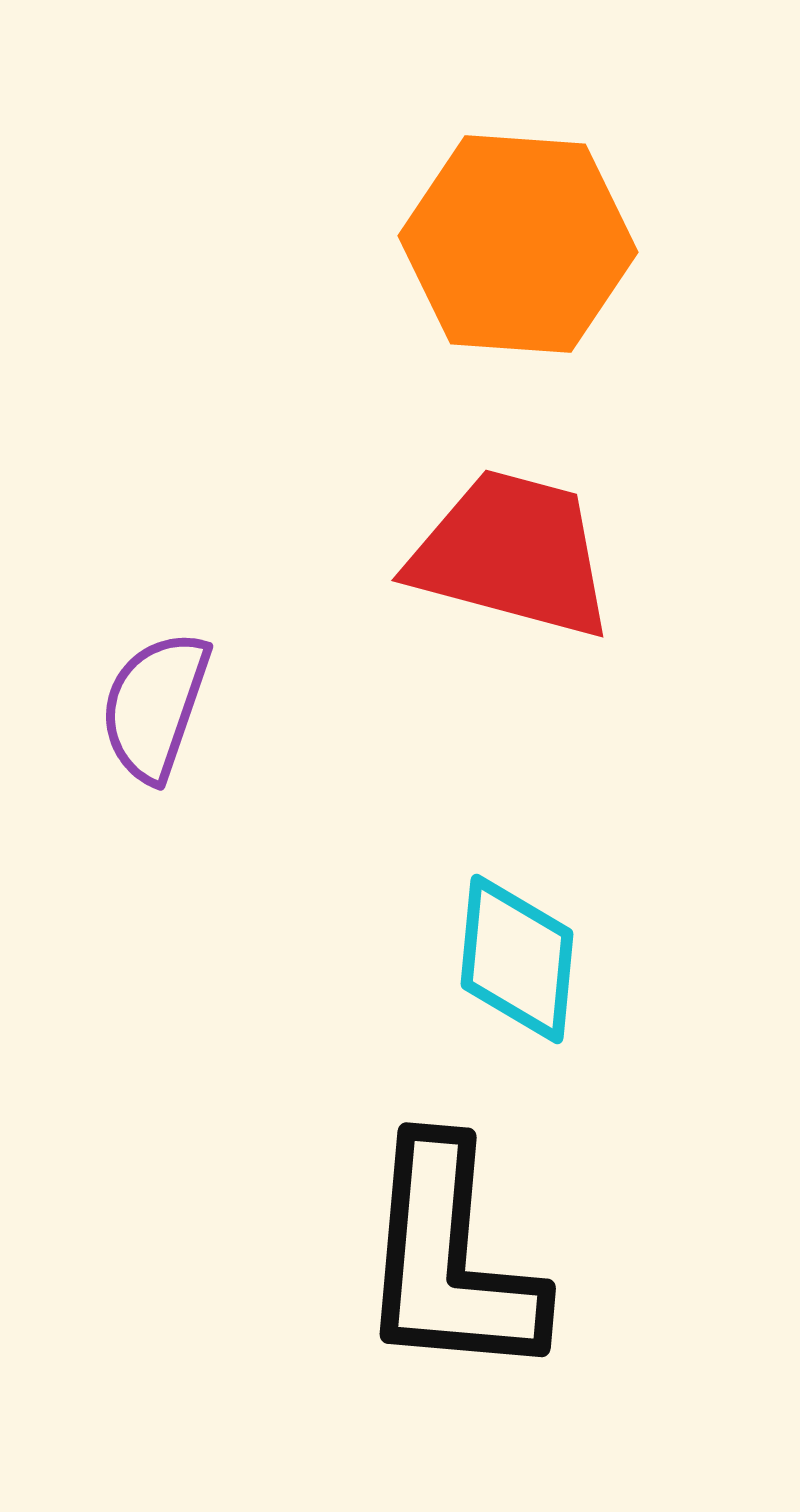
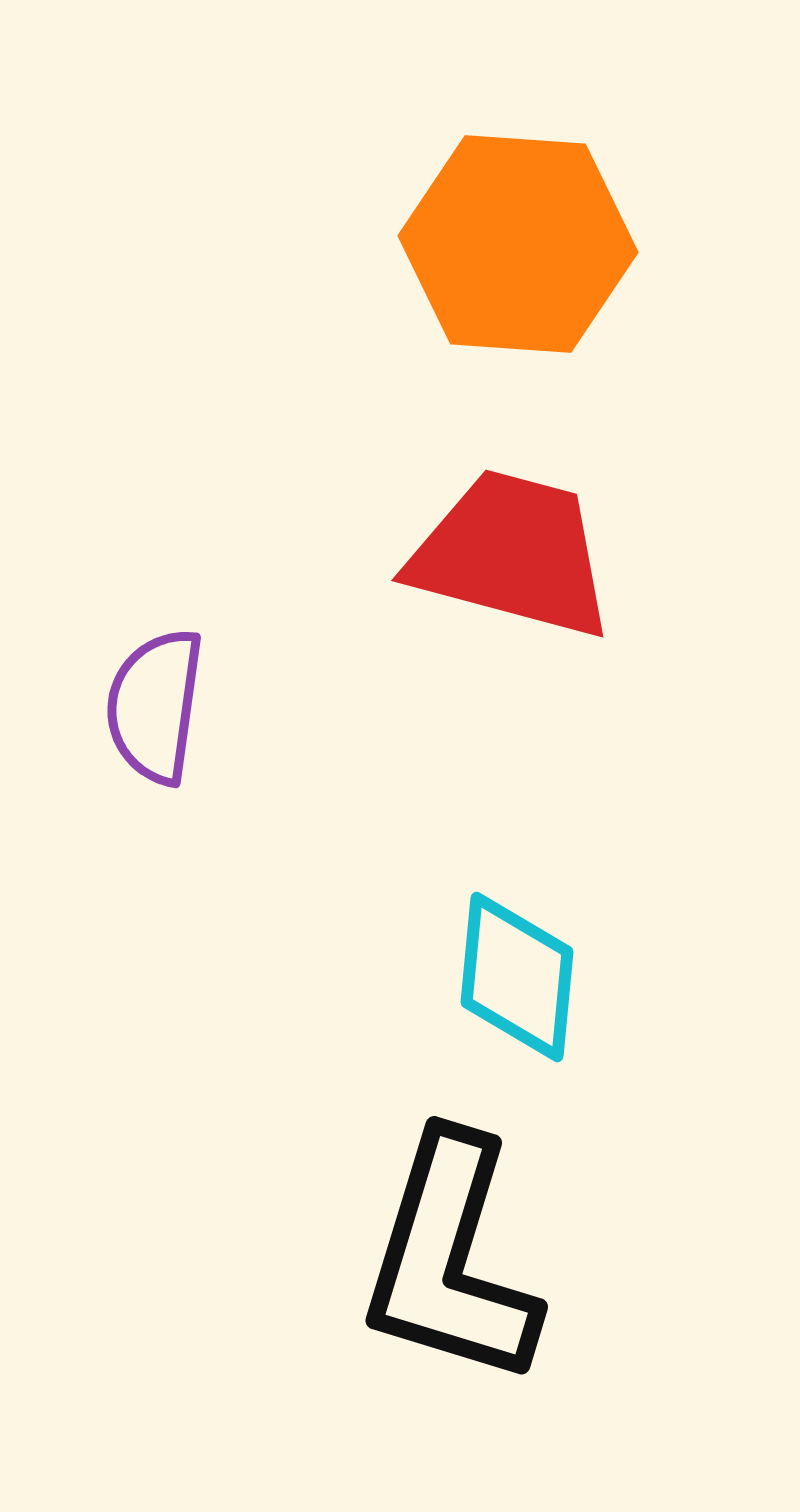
purple semicircle: rotated 11 degrees counterclockwise
cyan diamond: moved 18 px down
black L-shape: rotated 12 degrees clockwise
